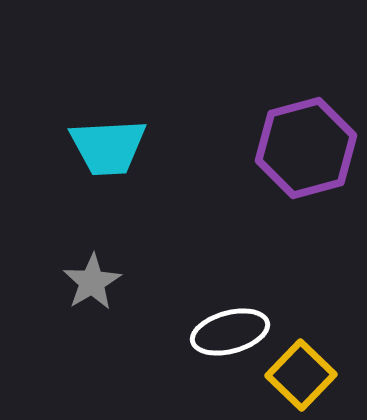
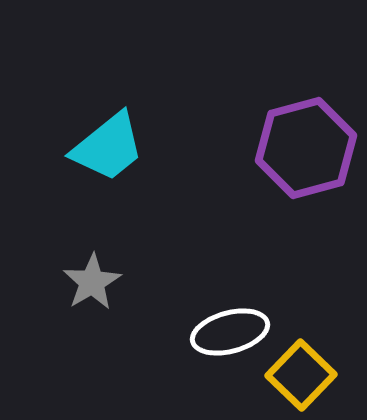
cyan trapezoid: rotated 36 degrees counterclockwise
